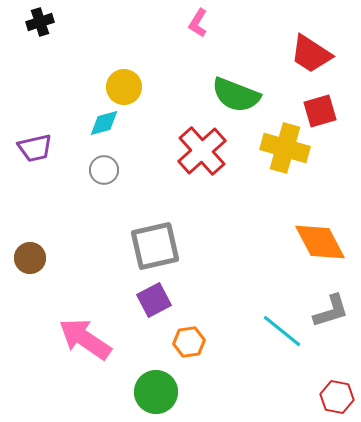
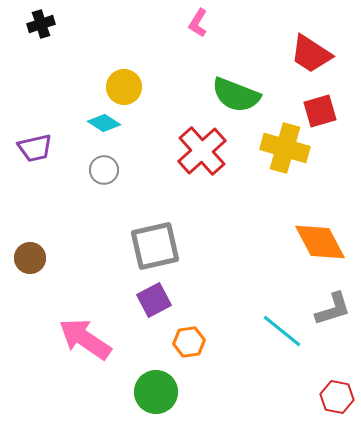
black cross: moved 1 px right, 2 px down
cyan diamond: rotated 48 degrees clockwise
gray L-shape: moved 2 px right, 2 px up
